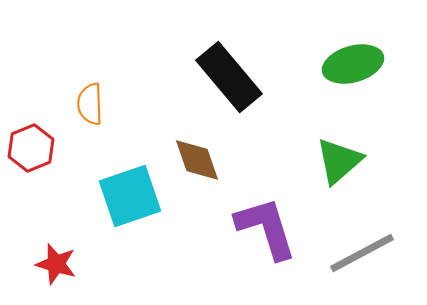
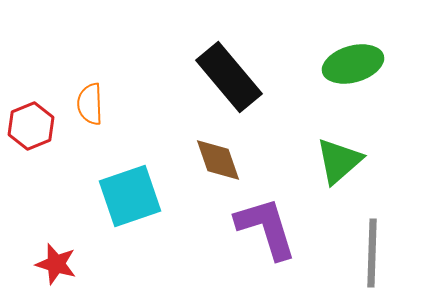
red hexagon: moved 22 px up
brown diamond: moved 21 px right
gray line: moved 10 px right; rotated 60 degrees counterclockwise
